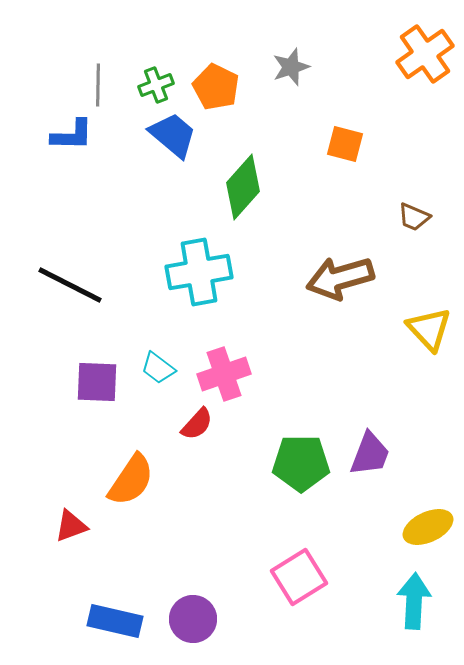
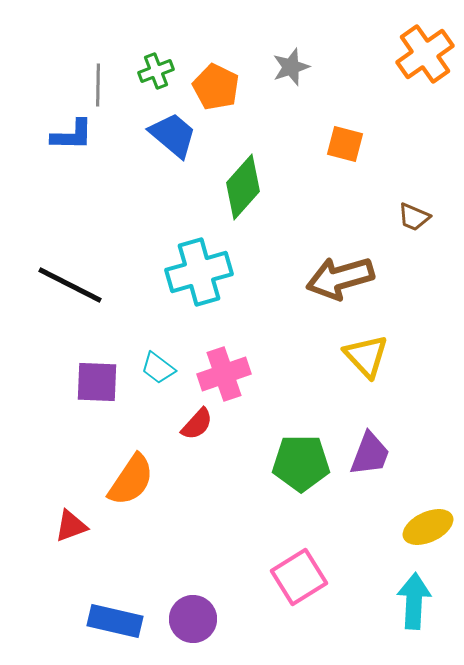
green cross: moved 14 px up
cyan cross: rotated 6 degrees counterclockwise
yellow triangle: moved 63 px left, 27 px down
